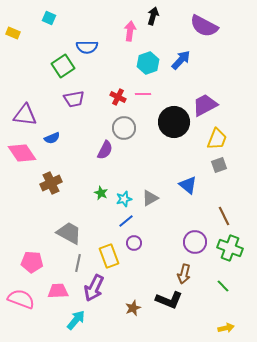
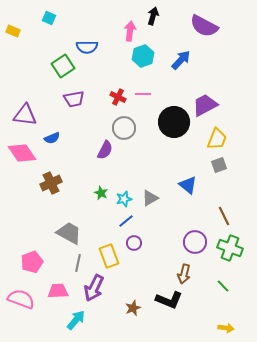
yellow rectangle at (13, 33): moved 2 px up
cyan hexagon at (148, 63): moved 5 px left, 7 px up
pink pentagon at (32, 262): rotated 25 degrees counterclockwise
yellow arrow at (226, 328): rotated 21 degrees clockwise
